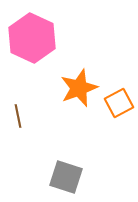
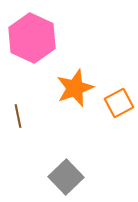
orange star: moved 4 px left
gray square: rotated 28 degrees clockwise
